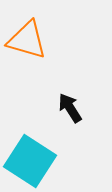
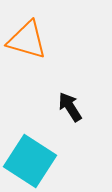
black arrow: moved 1 px up
